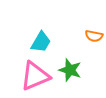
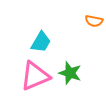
orange semicircle: moved 15 px up
green star: moved 3 px down
